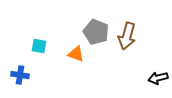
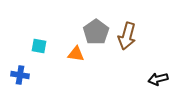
gray pentagon: rotated 15 degrees clockwise
orange triangle: rotated 12 degrees counterclockwise
black arrow: moved 1 px down
